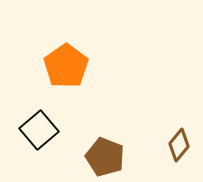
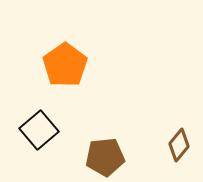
orange pentagon: moved 1 px left, 1 px up
brown pentagon: rotated 27 degrees counterclockwise
